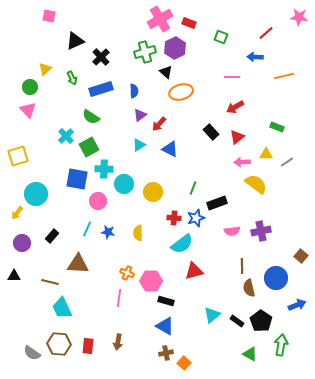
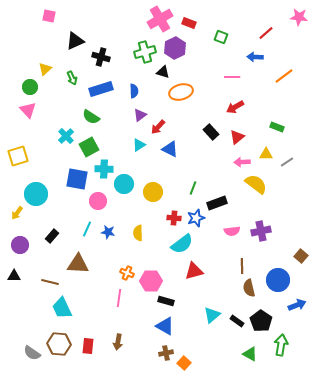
black cross at (101, 57): rotated 30 degrees counterclockwise
black triangle at (166, 72): moved 3 px left; rotated 24 degrees counterclockwise
orange line at (284, 76): rotated 24 degrees counterclockwise
red arrow at (159, 124): moved 1 px left, 3 px down
purple circle at (22, 243): moved 2 px left, 2 px down
blue circle at (276, 278): moved 2 px right, 2 px down
